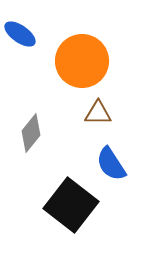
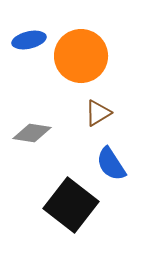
blue ellipse: moved 9 px right, 6 px down; rotated 48 degrees counterclockwise
orange circle: moved 1 px left, 5 px up
brown triangle: rotated 32 degrees counterclockwise
gray diamond: moved 1 px right; rotated 60 degrees clockwise
